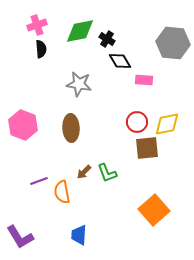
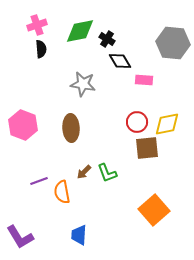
gray star: moved 4 px right
